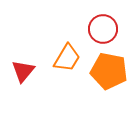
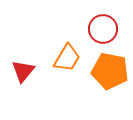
orange pentagon: moved 1 px right
